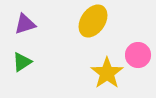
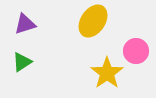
pink circle: moved 2 px left, 4 px up
